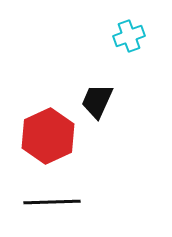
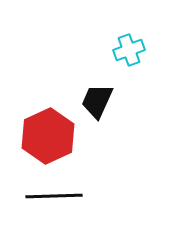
cyan cross: moved 14 px down
black line: moved 2 px right, 6 px up
